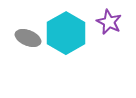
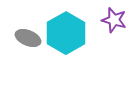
purple star: moved 5 px right, 2 px up; rotated 10 degrees counterclockwise
